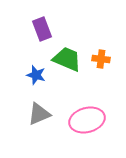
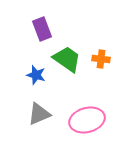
green trapezoid: rotated 12 degrees clockwise
